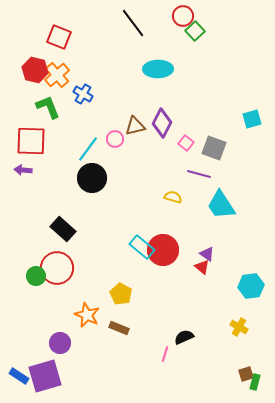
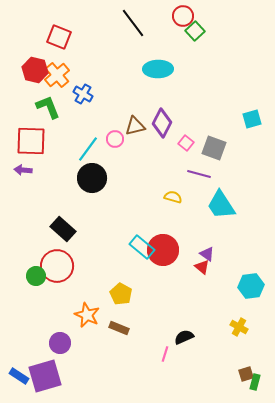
red circle at (57, 268): moved 2 px up
